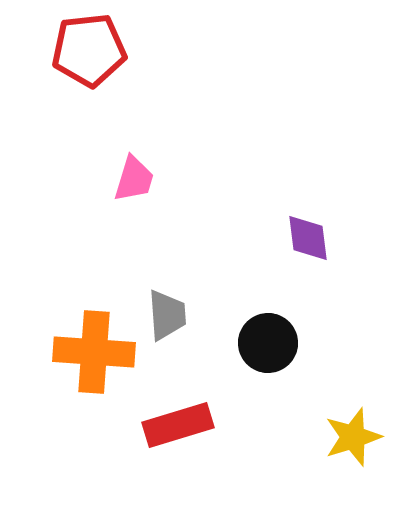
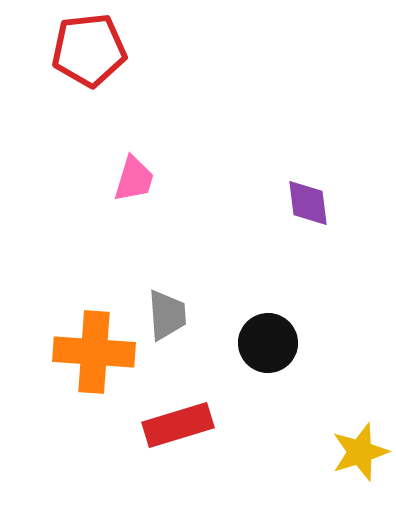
purple diamond: moved 35 px up
yellow star: moved 7 px right, 15 px down
